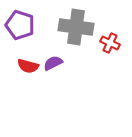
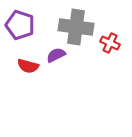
purple semicircle: moved 3 px right, 8 px up
